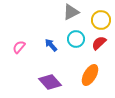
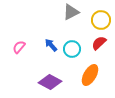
cyan circle: moved 4 px left, 10 px down
purple diamond: rotated 20 degrees counterclockwise
